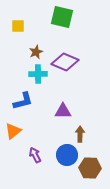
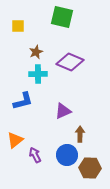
purple diamond: moved 5 px right
purple triangle: rotated 24 degrees counterclockwise
orange triangle: moved 2 px right, 9 px down
